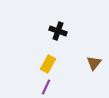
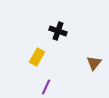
yellow rectangle: moved 11 px left, 7 px up
